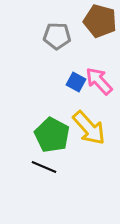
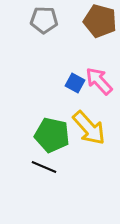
gray pentagon: moved 13 px left, 16 px up
blue square: moved 1 px left, 1 px down
green pentagon: rotated 16 degrees counterclockwise
